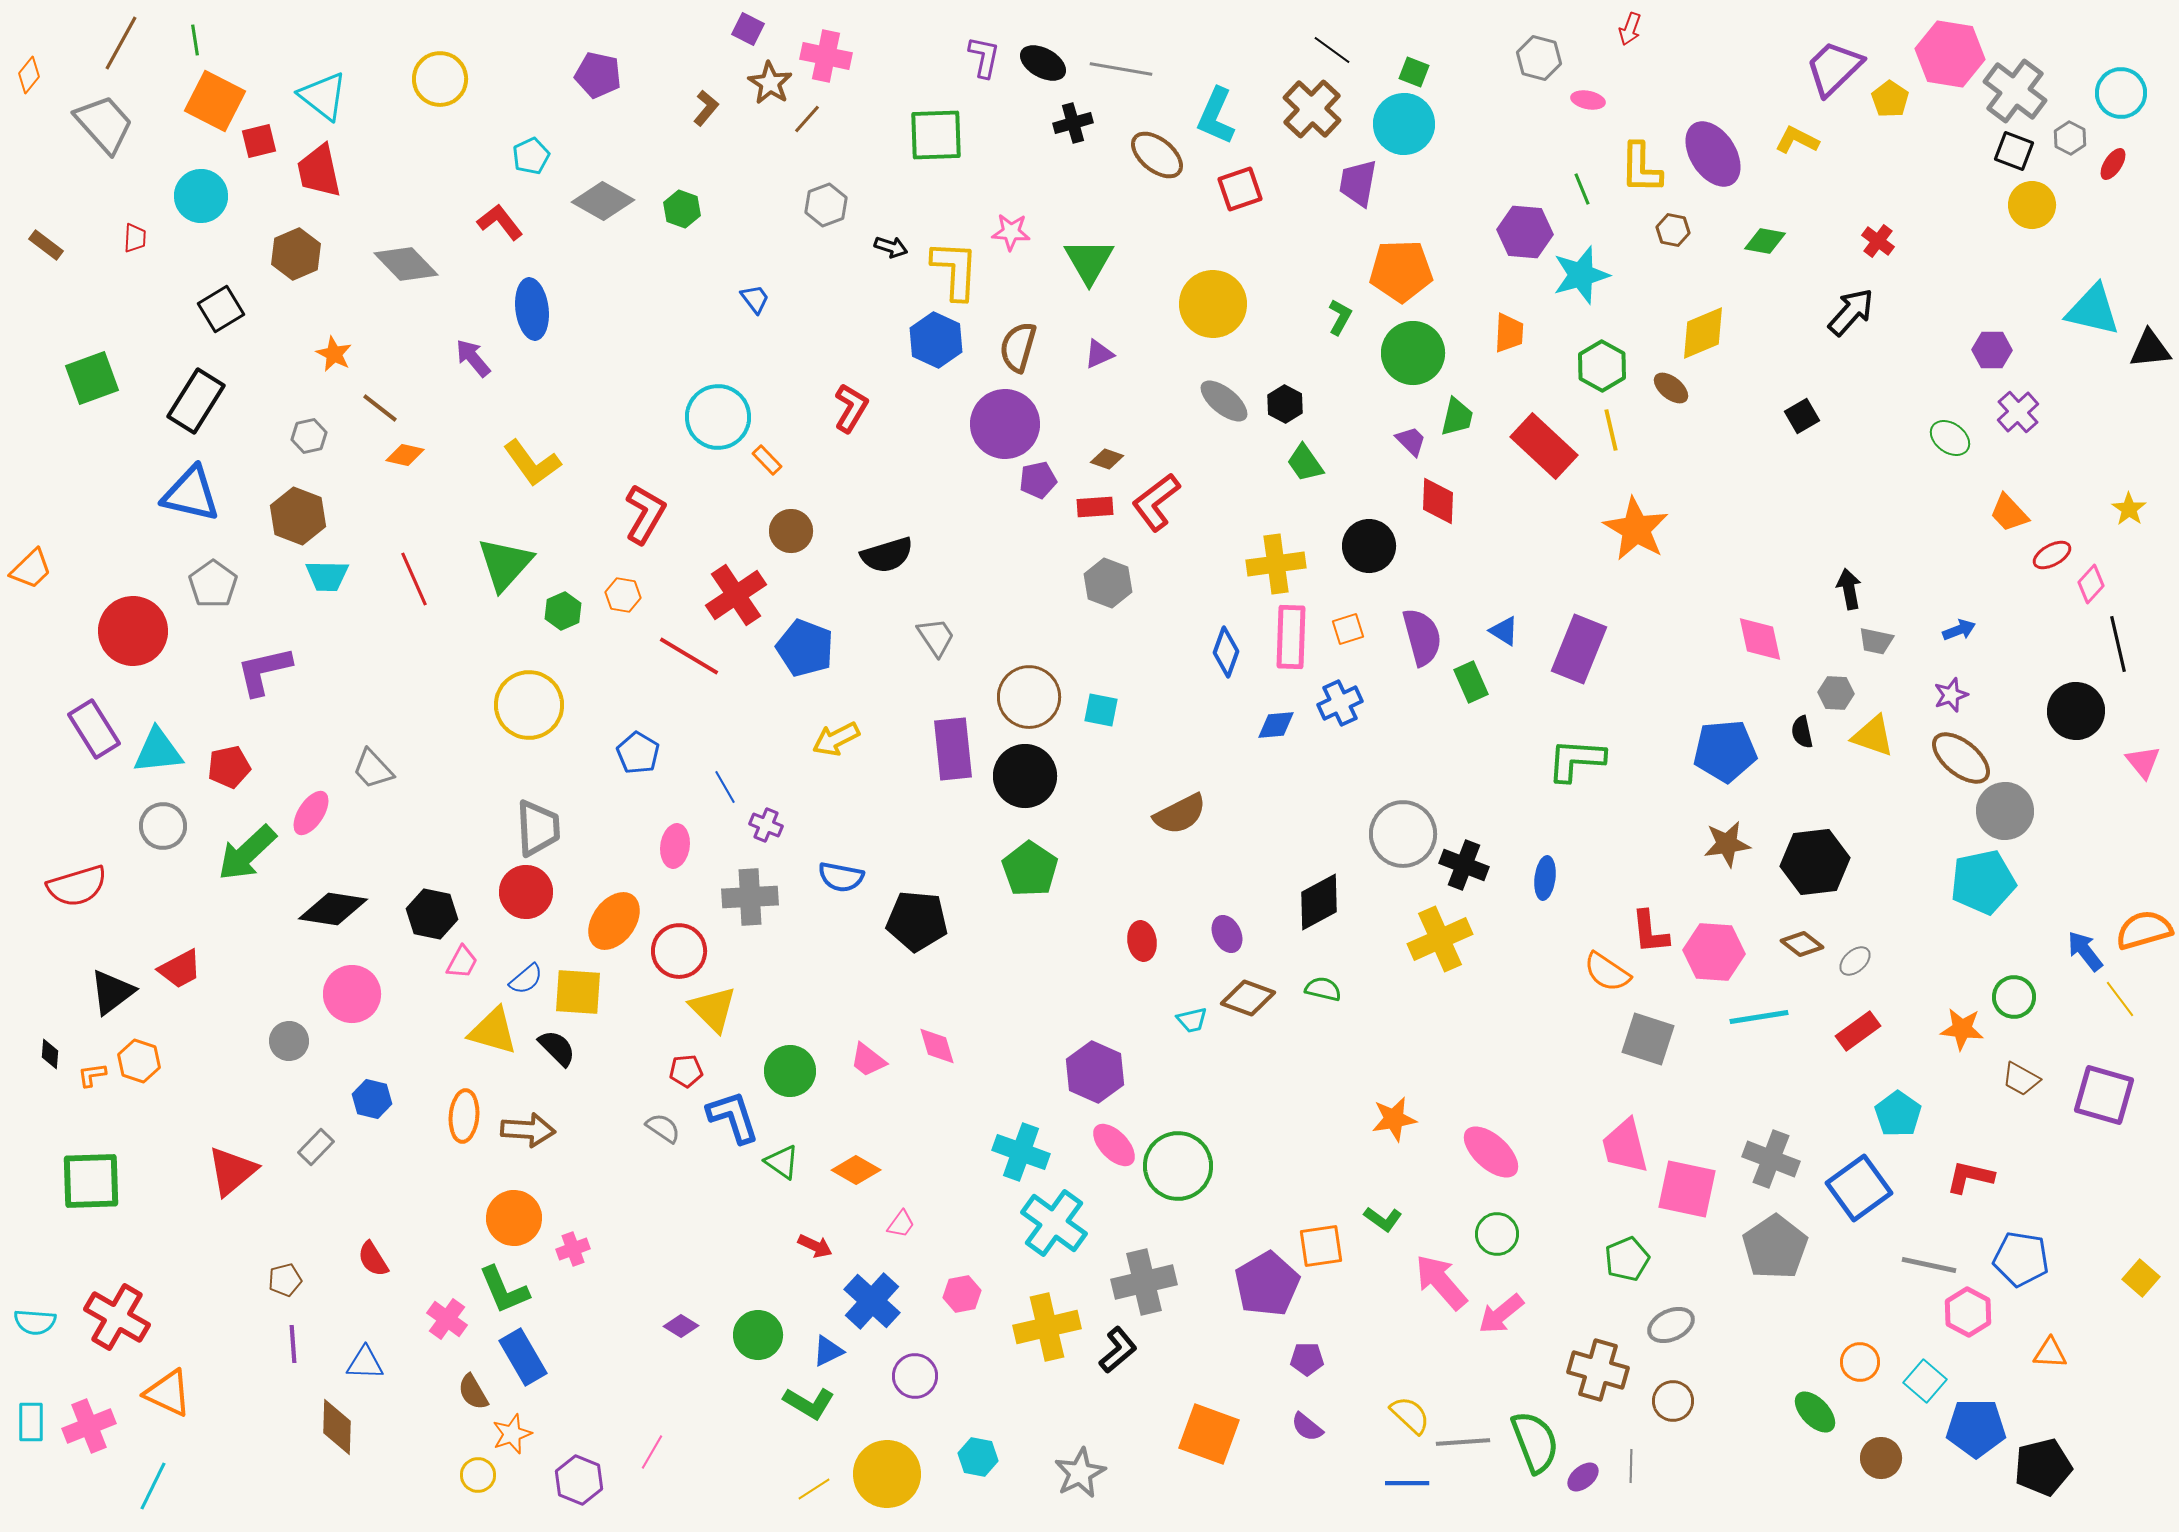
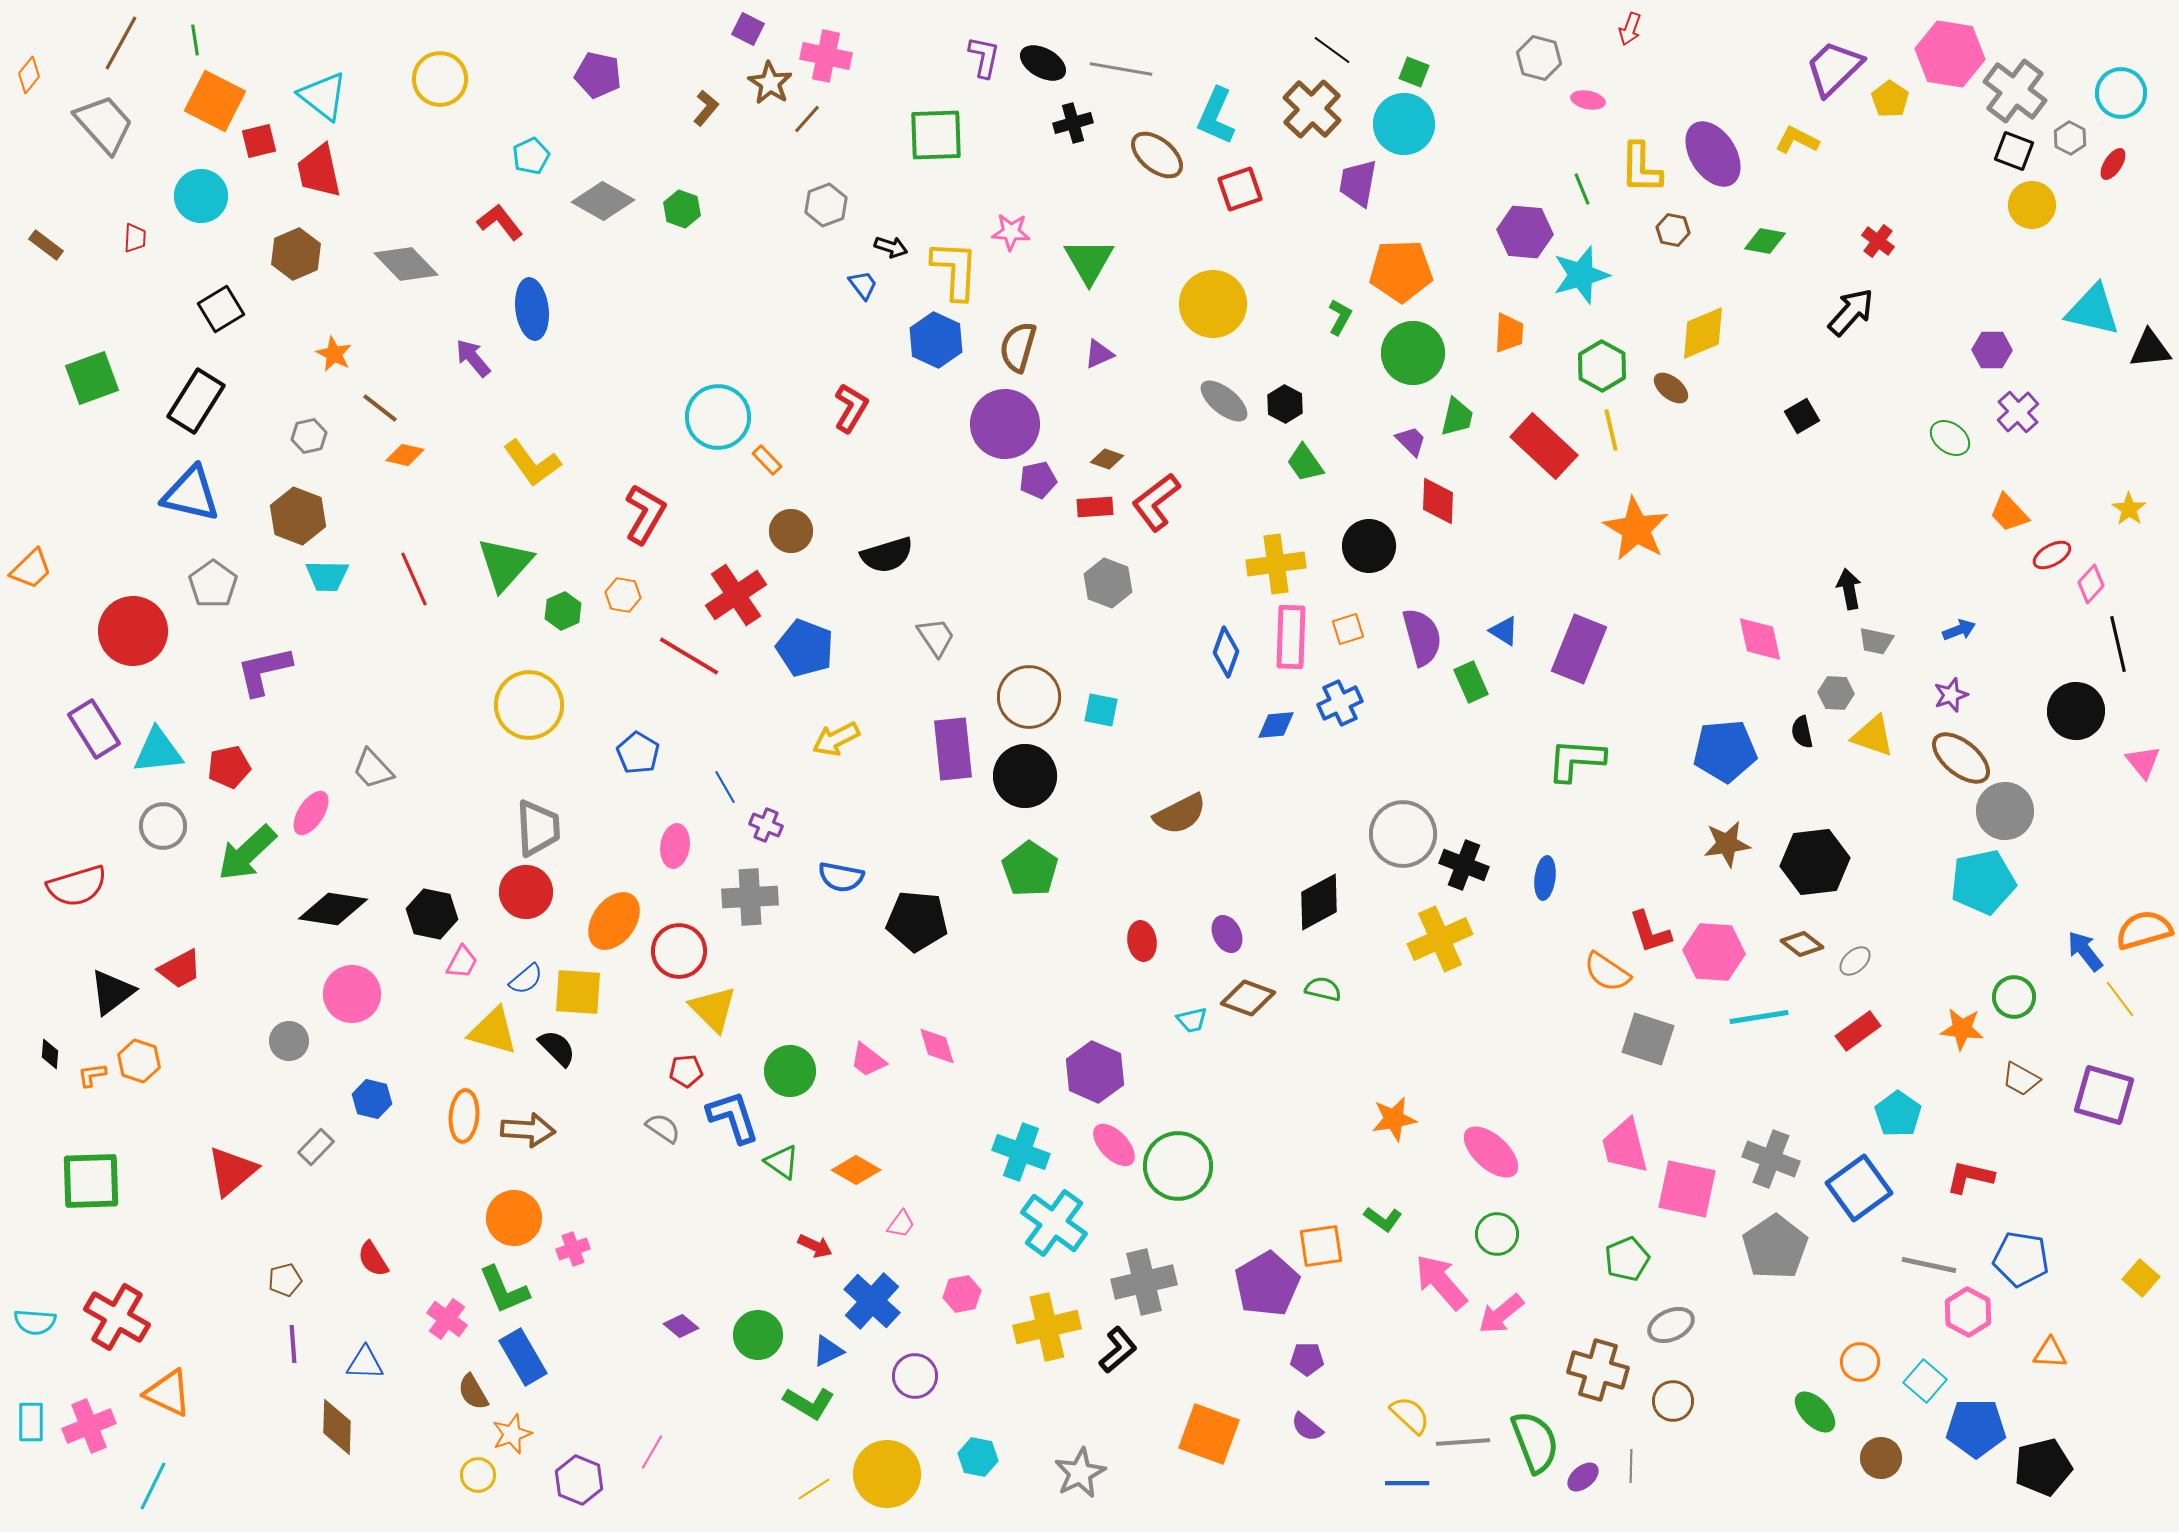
blue trapezoid at (755, 299): moved 108 px right, 14 px up
red L-shape at (1650, 932): rotated 12 degrees counterclockwise
purple diamond at (681, 1326): rotated 8 degrees clockwise
